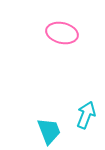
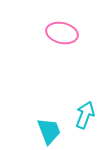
cyan arrow: moved 1 px left
